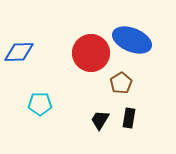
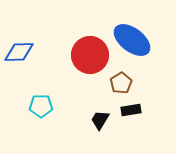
blue ellipse: rotated 15 degrees clockwise
red circle: moved 1 px left, 2 px down
cyan pentagon: moved 1 px right, 2 px down
black rectangle: moved 2 px right, 8 px up; rotated 72 degrees clockwise
